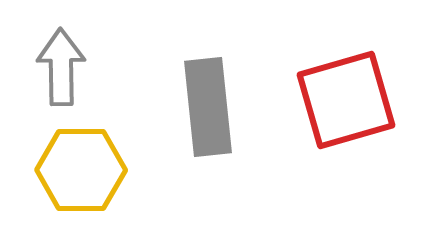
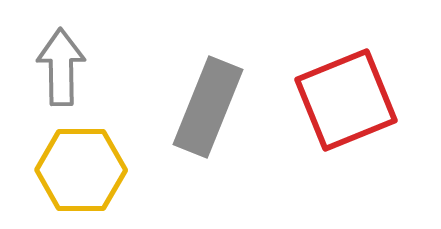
red square: rotated 6 degrees counterclockwise
gray rectangle: rotated 28 degrees clockwise
